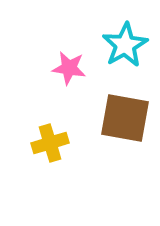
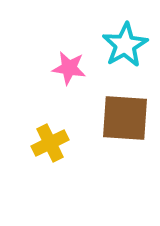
brown square: rotated 6 degrees counterclockwise
yellow cross: rotated 9 degrees counterclockwise
